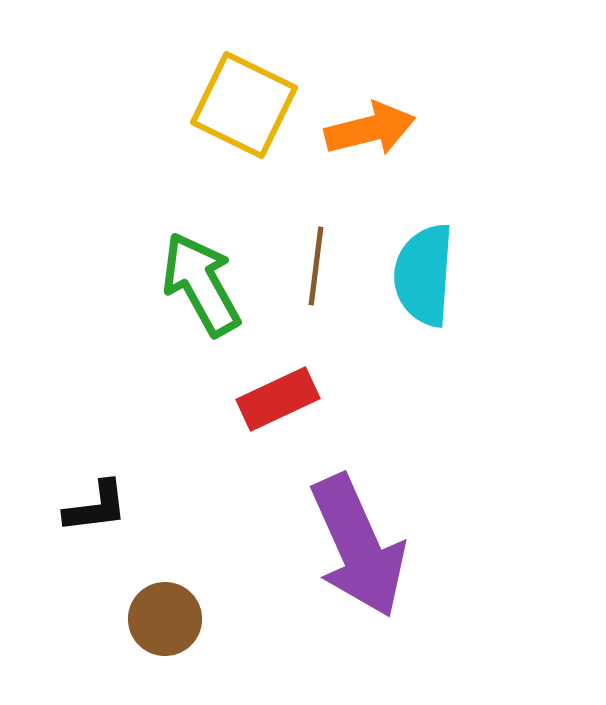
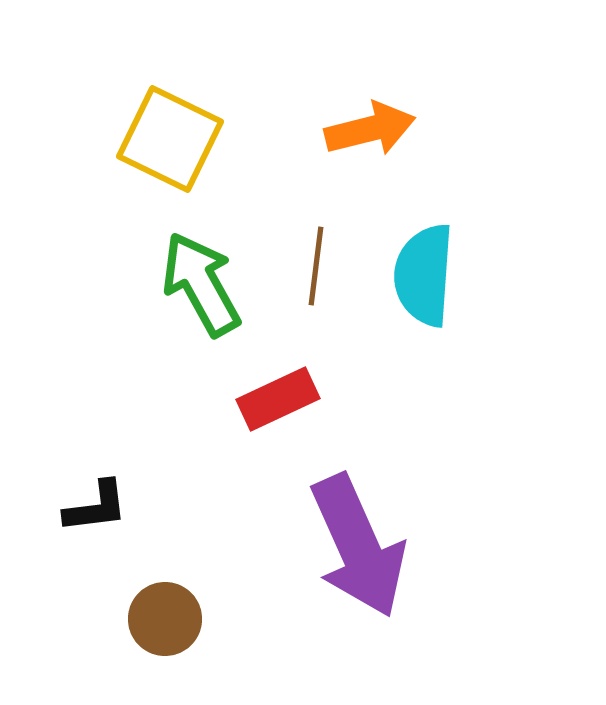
yellow square: moved 74 px left, 34 px down
